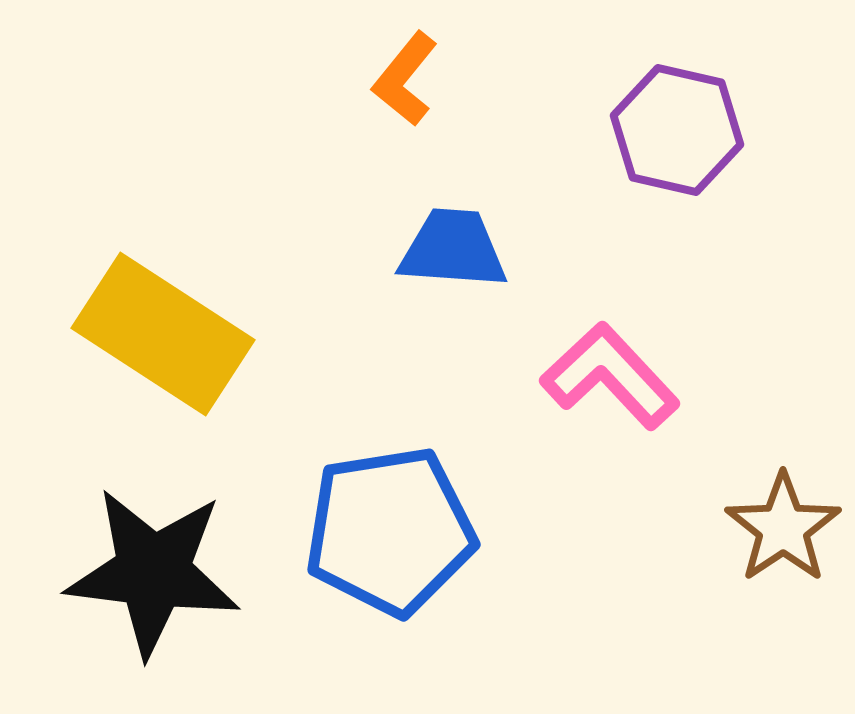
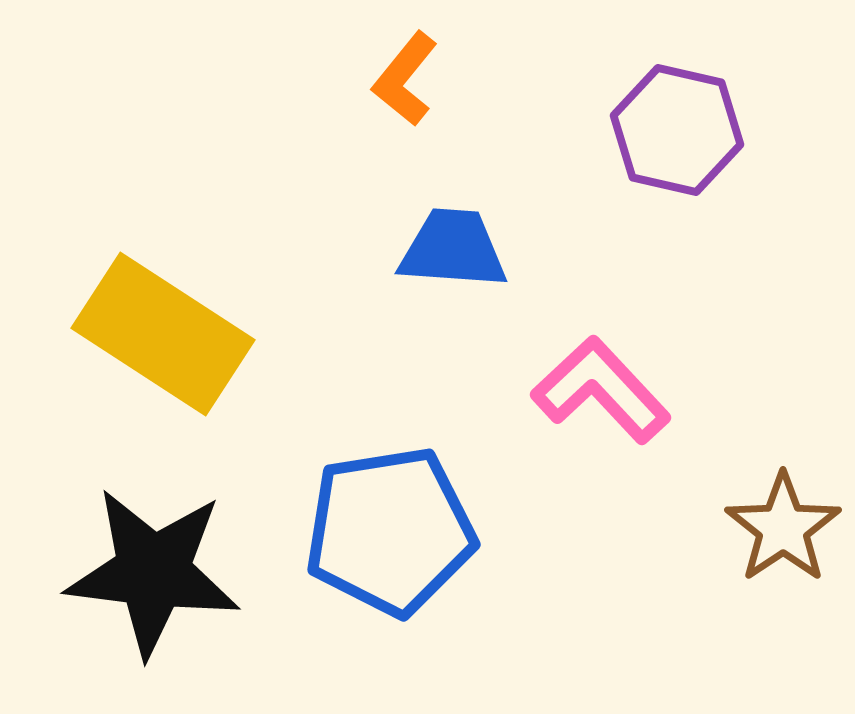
pink L-shape: moved 9 px left, 14 px down
